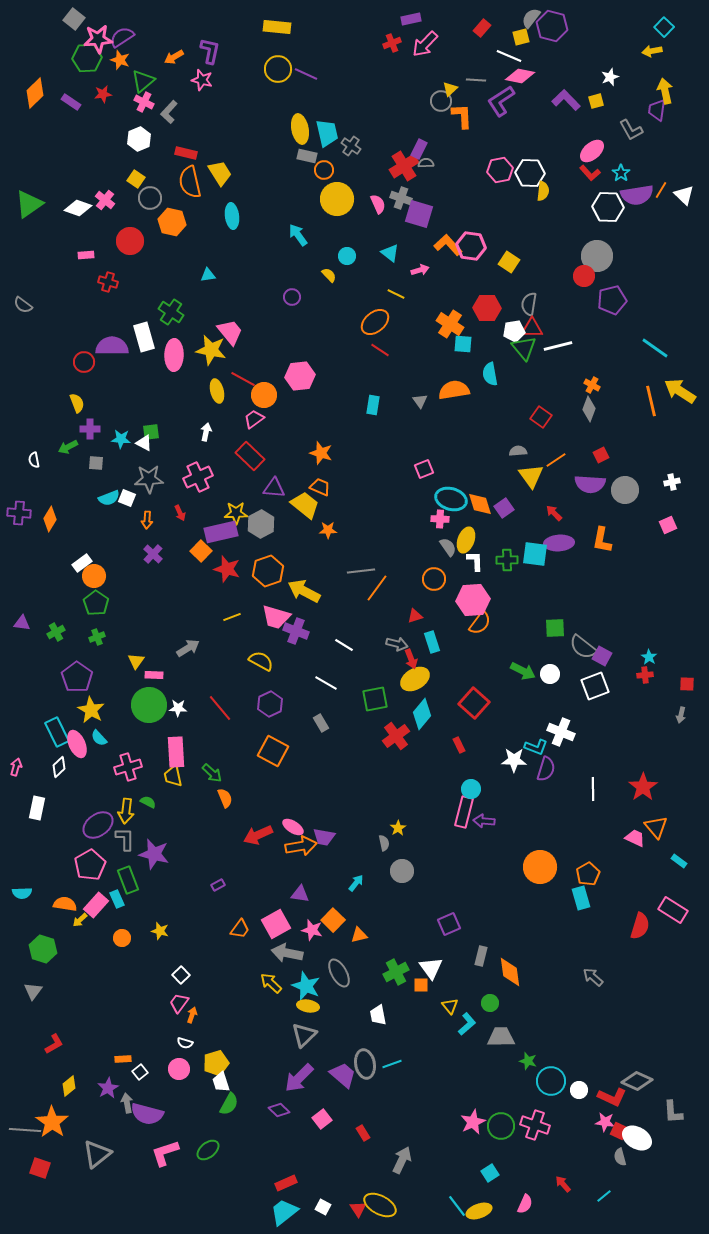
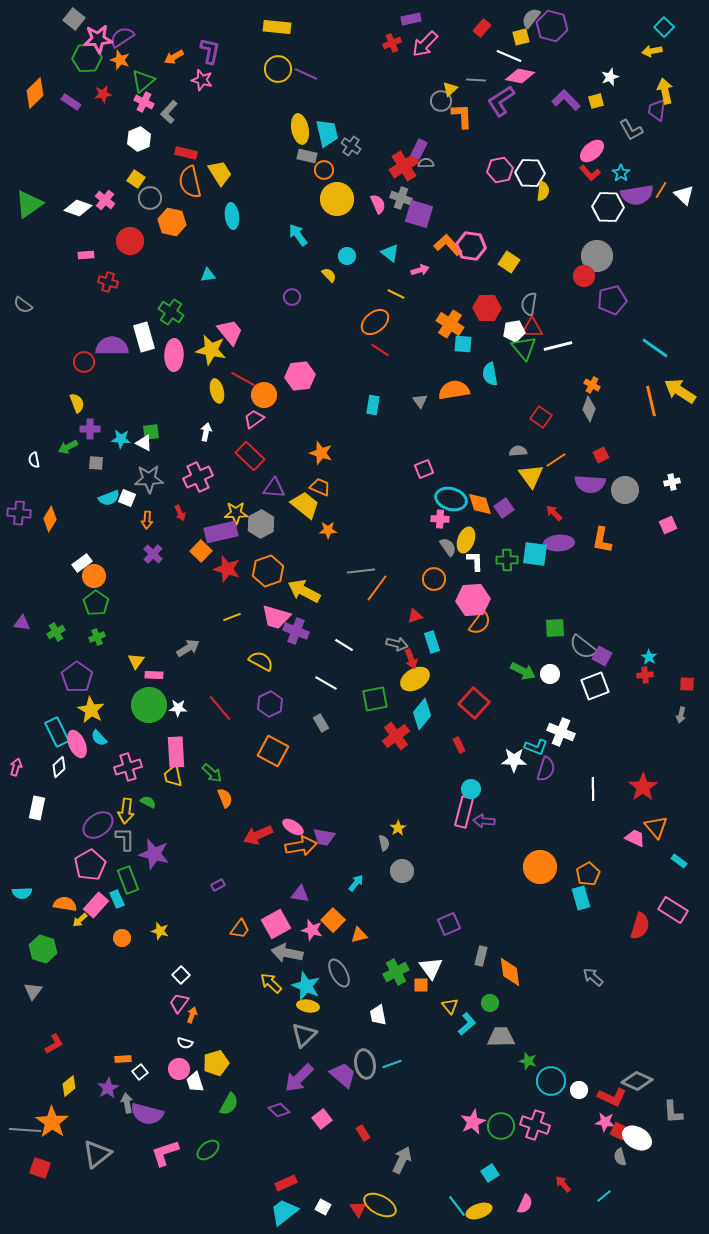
white trapezoid at (221, 1082): moved 26 px left
